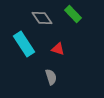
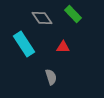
red triangle: moved 5 px right, 2 px up; rotated 16 degrees counterclockwise
